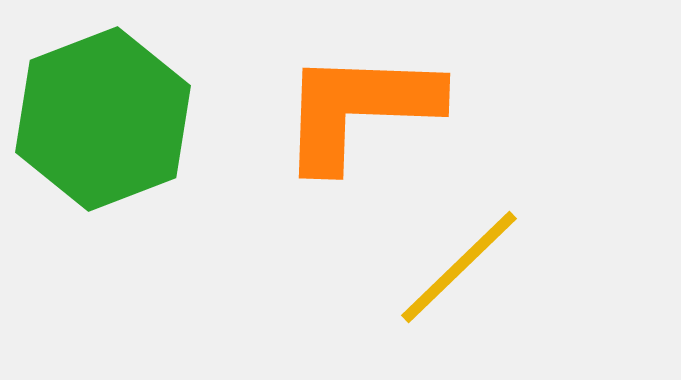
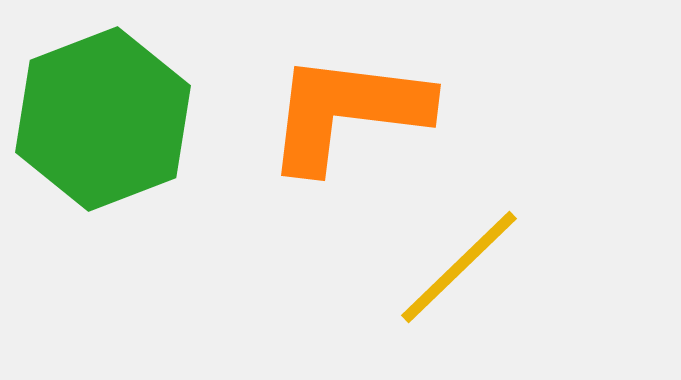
orange L-shape: moved 12 px left, 3 px down; rotated 5 degrees clockwise
